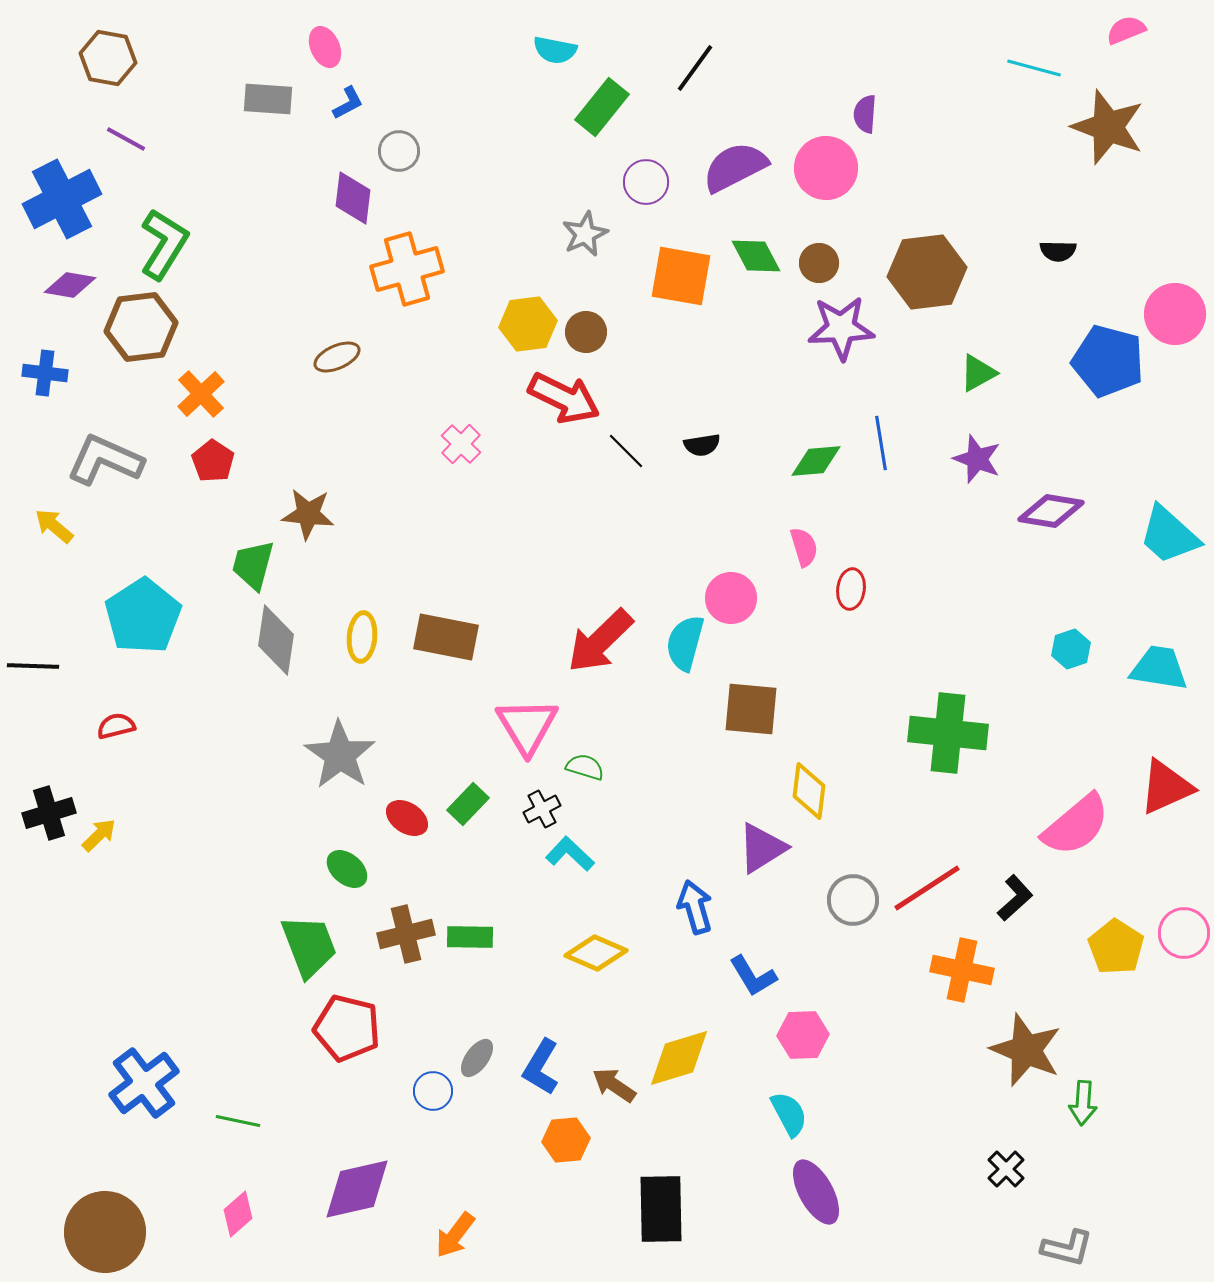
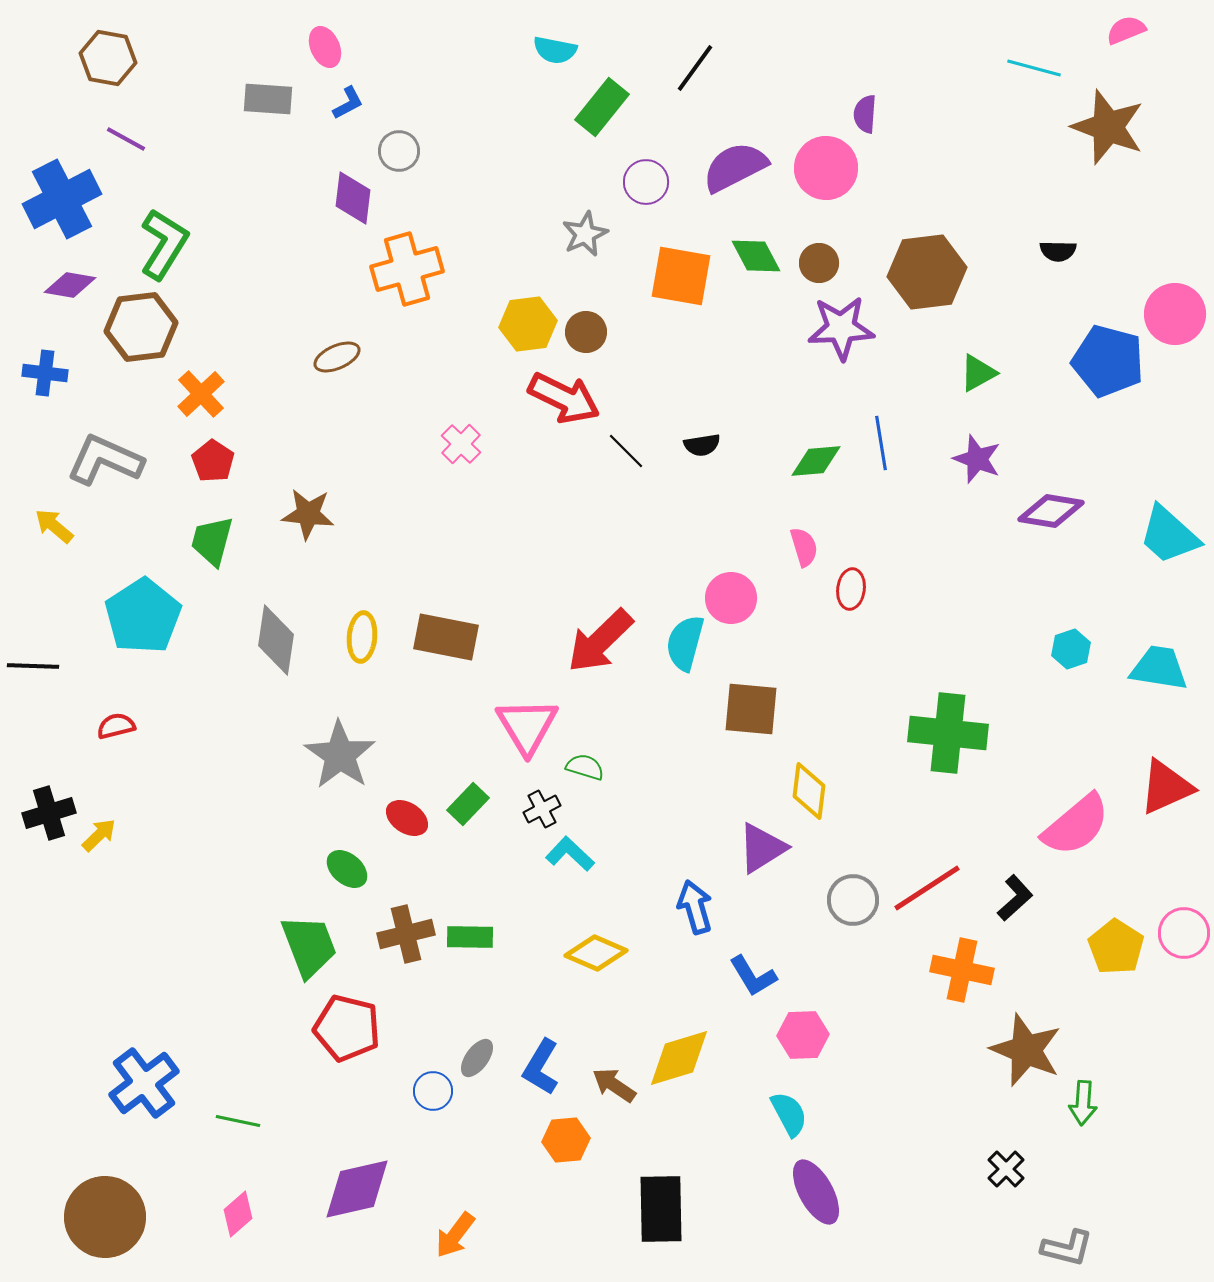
green trapezoid at (253, 565): moved 41 px left, 24 px up
brown circle at (105, 1232): moved 15 px up
